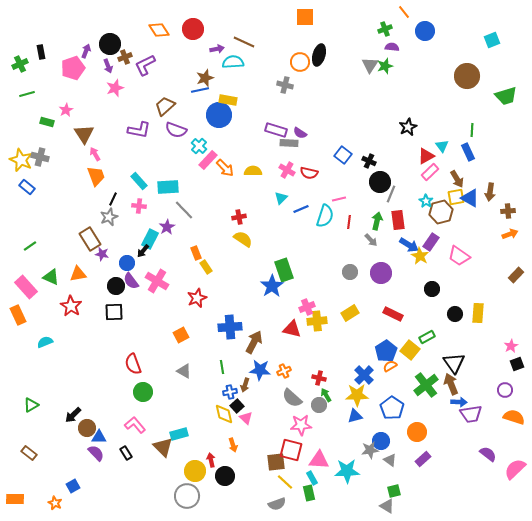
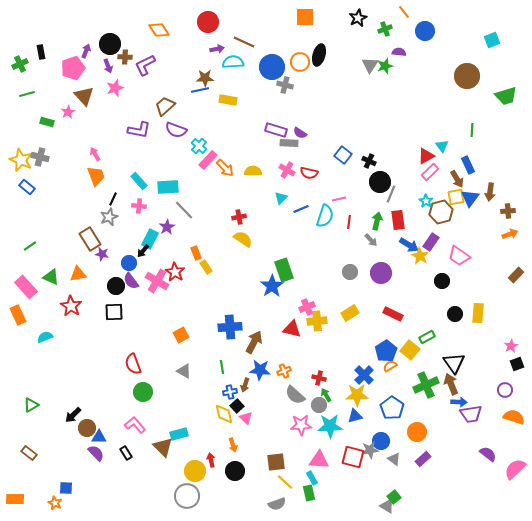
red circle at (193, 29): moved 15 px right, 7 px up
purple semicircle at (392, 47): moved 7 px right, 5 px down
brown cross at (125, 57): rotated 24 degrees clockwise
brown star at (205, 78): rotated 18 degrees clockwise
pink star at (66, 110): moved 2 px right, 2 px down
blue circle at (219, 115): moved 53 px right, 48 px up
black star at (408, 127): moved 50 px left, 109 px up
brown triangle at (84, 134): moved 38 px up; rotated 10 degrees counterclockwise
blue rectangle at (468, 152): moved 13 px down
blue triangle at (470, 198): rotated 36 degrees clockwise
blue circle at (127, 263): moved 2 px right
black circle at (432, 289): moved 10 px right, 8 px up
red star at (197, 298): moved 22 px left, 26 px up; rotated 18 degrees counterclockwise
cyan semicircle at (45, 342): moved 5 px up
green cross at (426, 385): rotated 15 degrees clockwise
gray semicircle at (292, 398): moved 3 px right, 3 px up
red square at (291, 450): moved 62 px right, 7 px down
gray triangle at (390, 460): moved 4 px right, 1 px up
cyan star at (347, 471): moved 17 px left, 45 px up
black circle at (225, 476): moved 10 px right, 5 px up
blue square at (73, 486): moved 7 px left, 2 px down; rotated 32 degrees clockwise
green square at (394, 491): moved 6 px down; rotated 24 degrees counterclockwise
